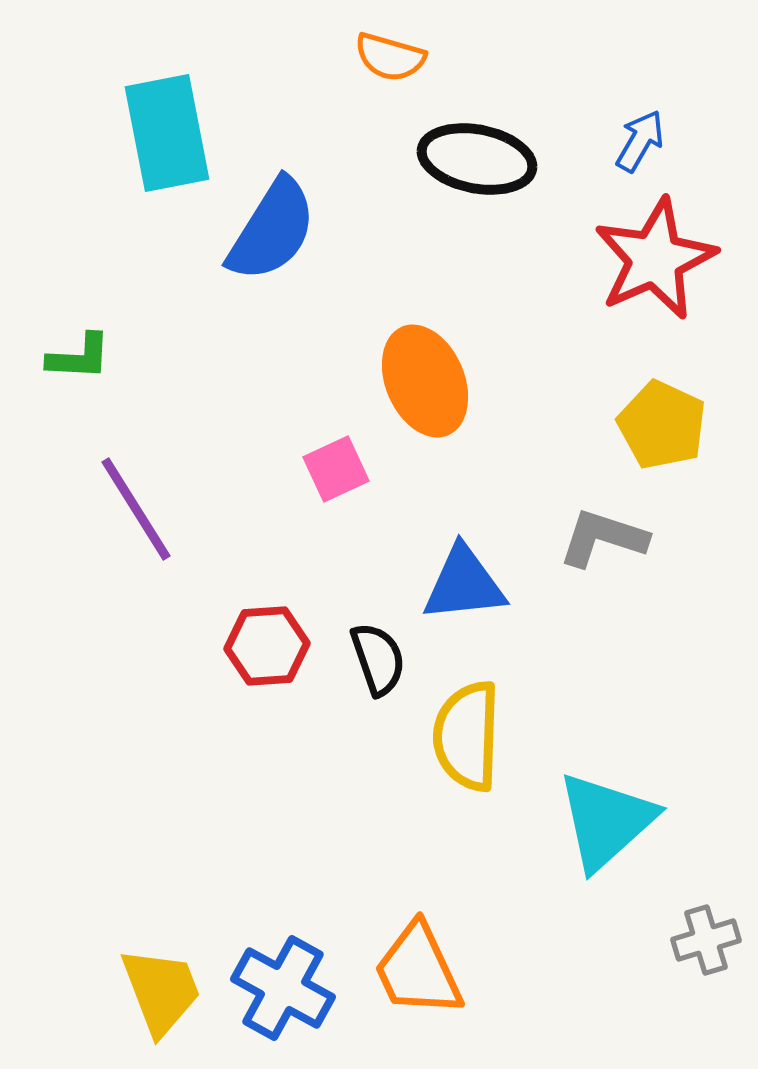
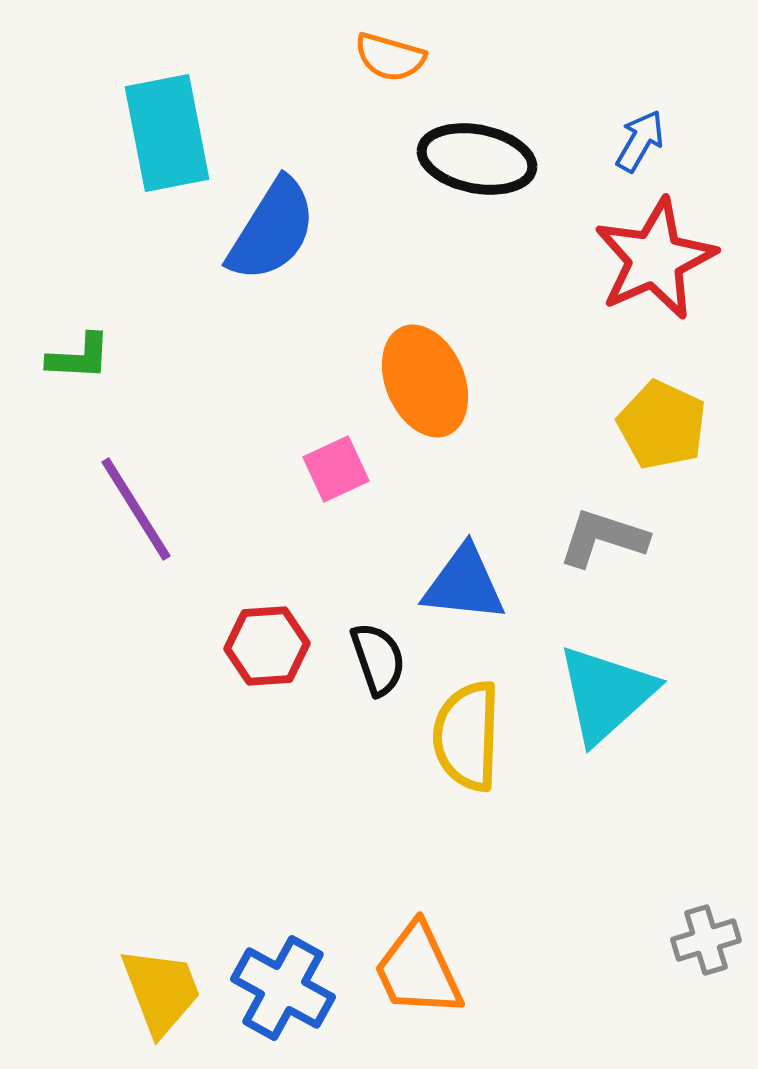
blue triangle: rotated 12 degrees clockwise
cyan triangle: moved 127 px up
